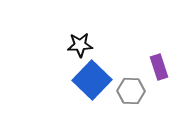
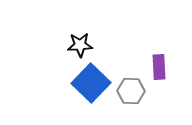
purple rectangle: rotated 15 degrees clockwise
blue square: moved 1 px left, 3 px down
